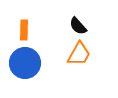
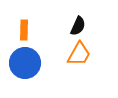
black semicircle: rotated 114 degrees counterclockwise
